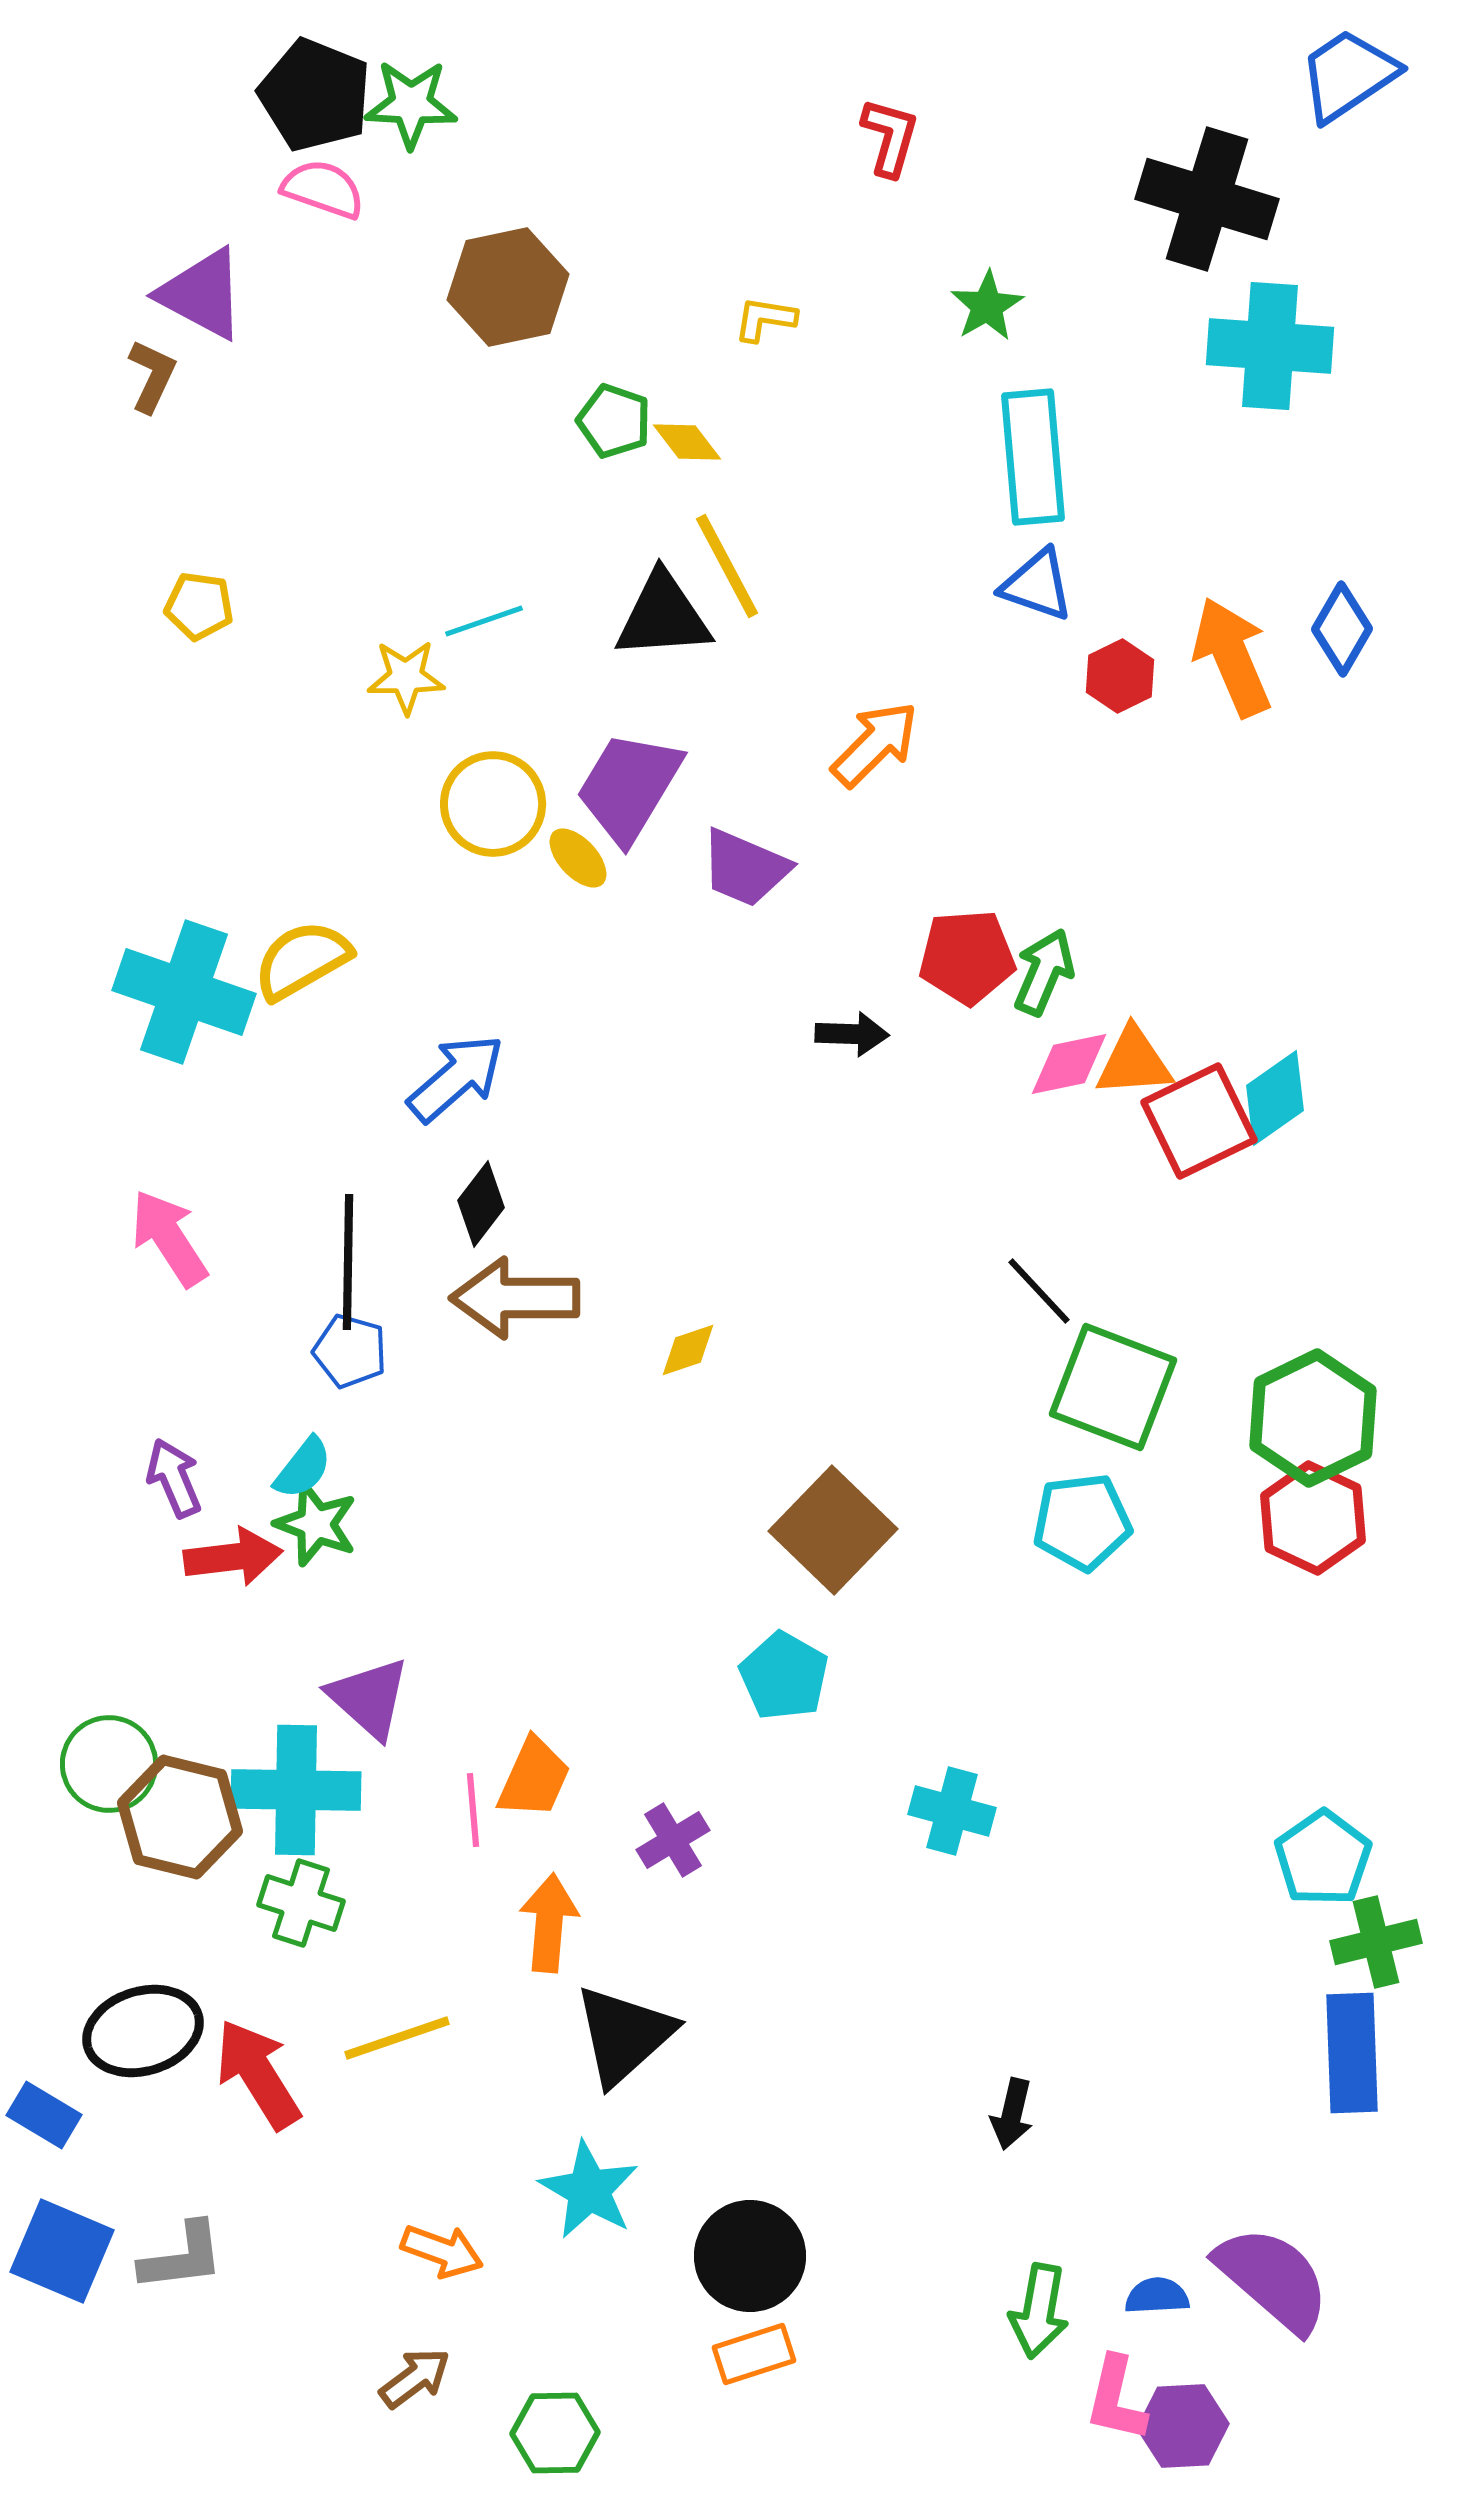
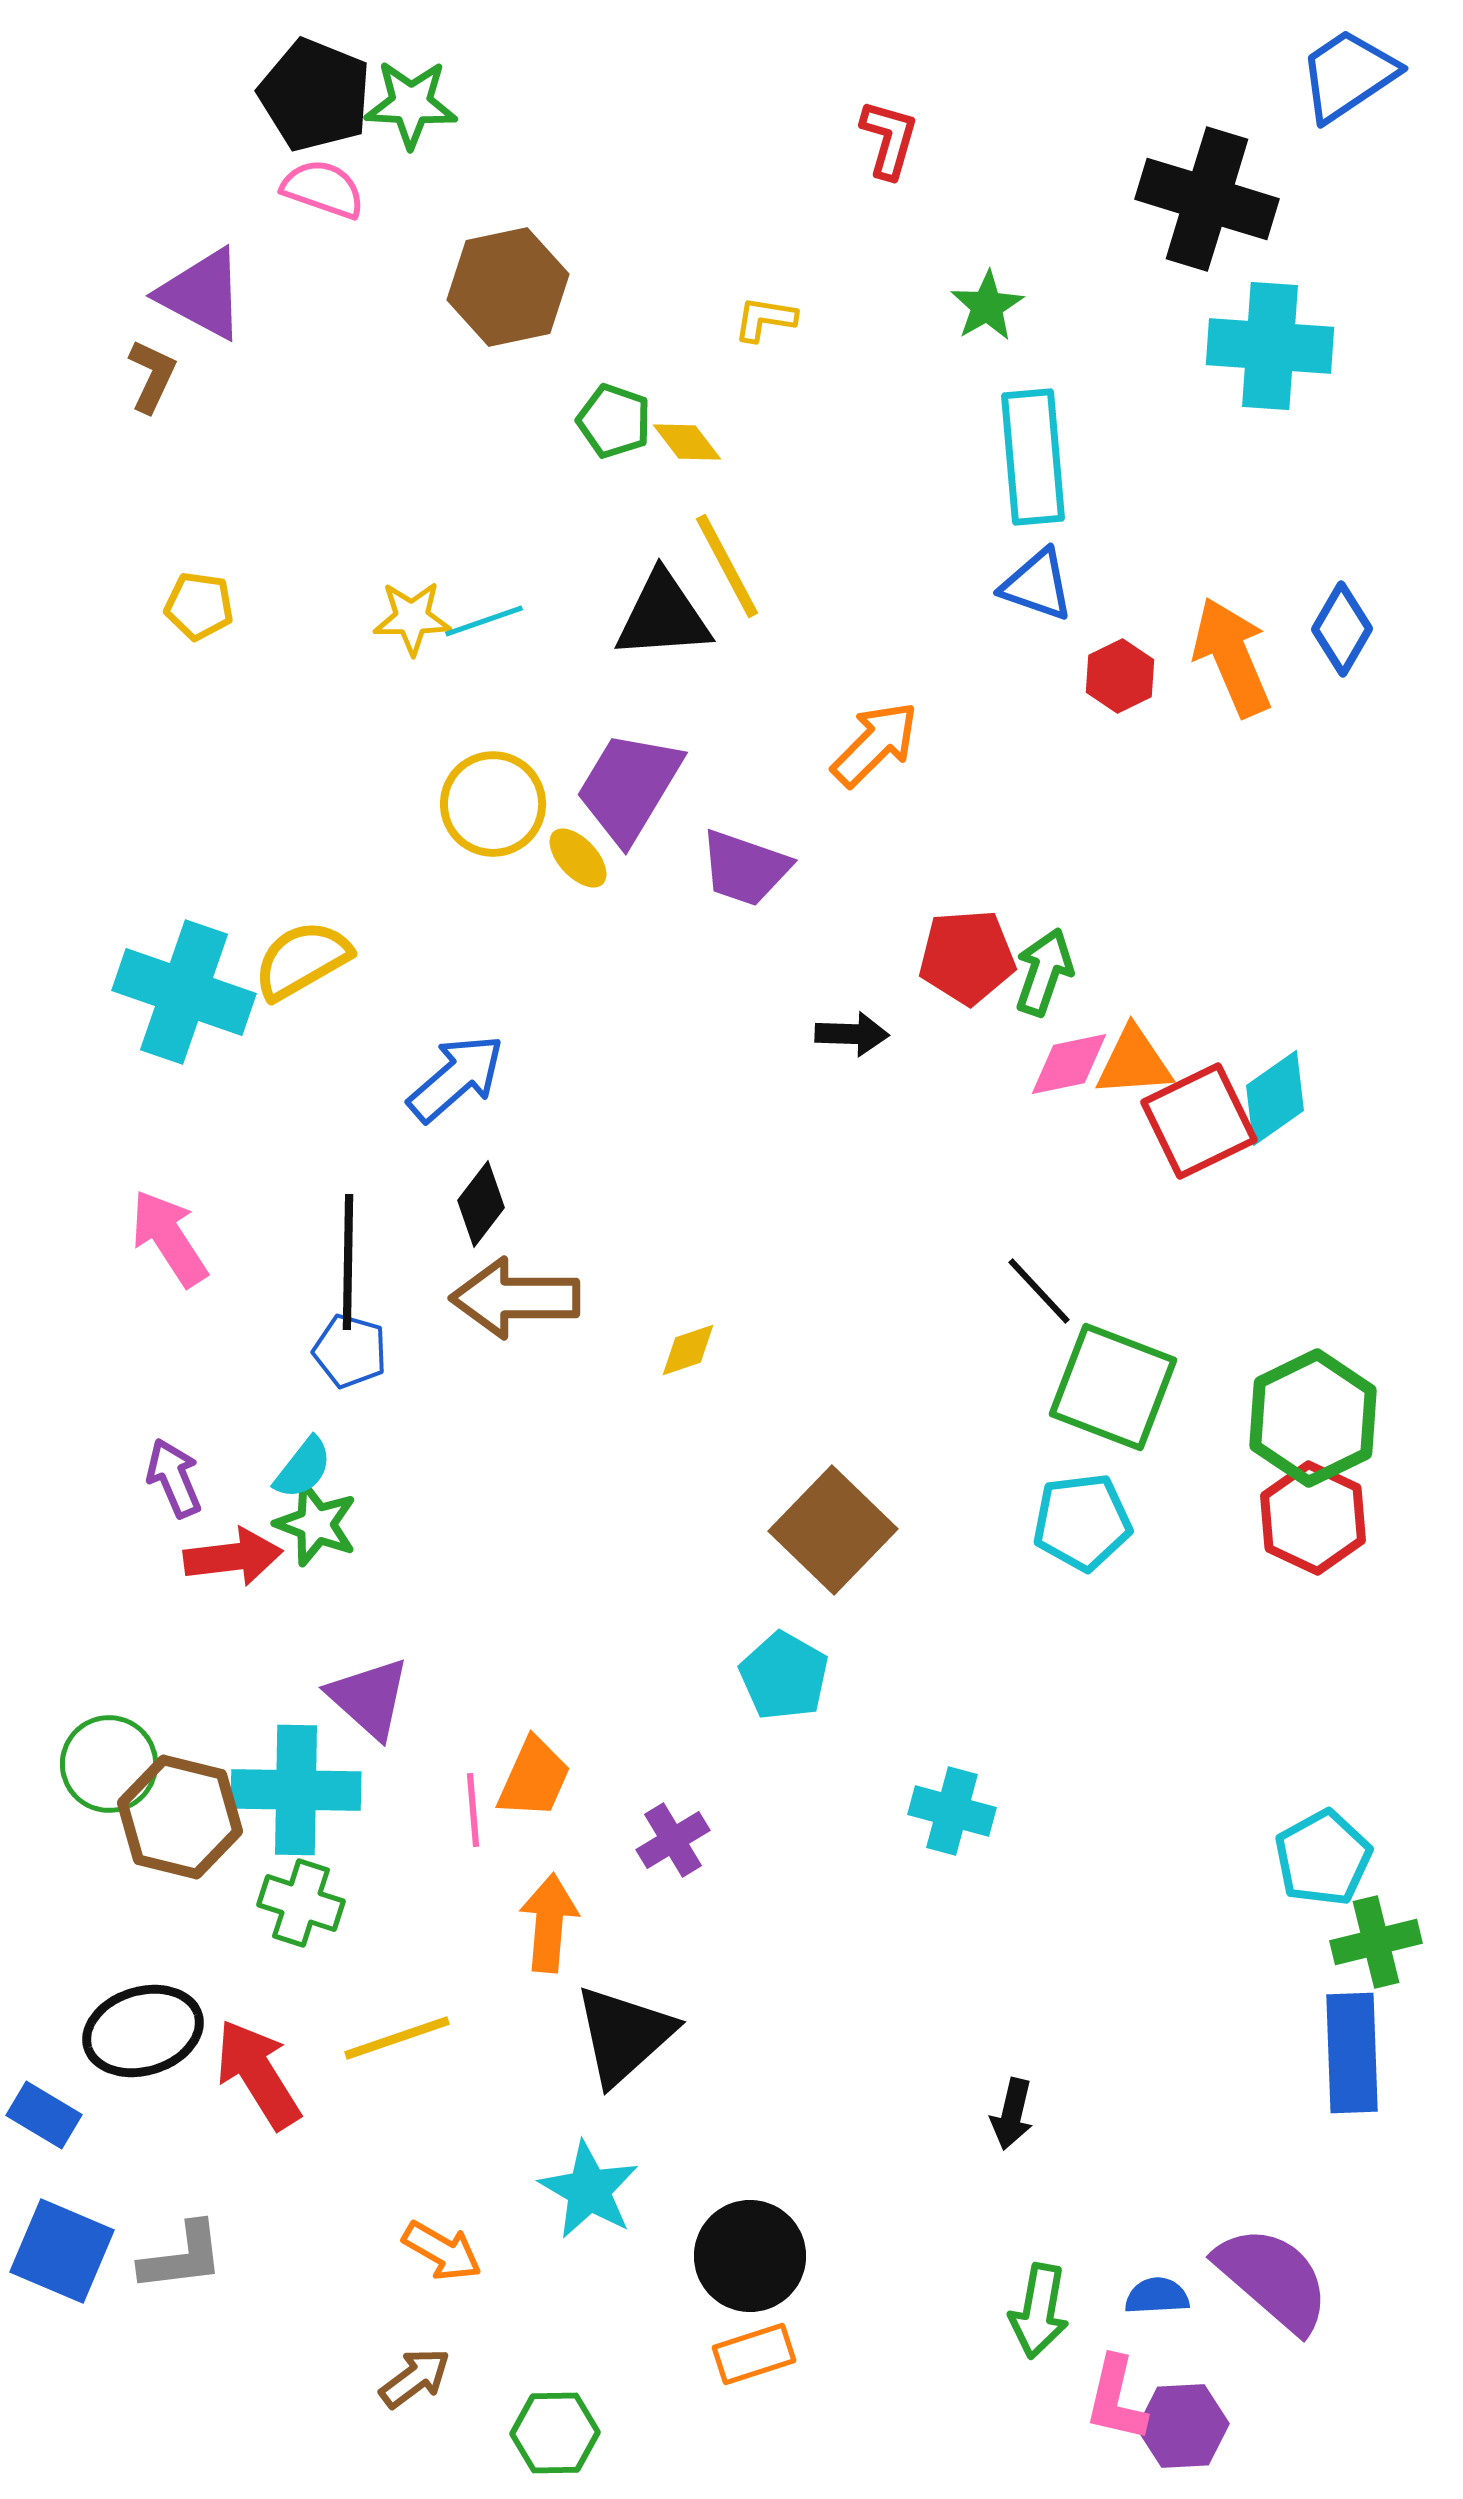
red L-shape at (890, 137): moved 1 px left, 2 px down
yellow star at (406, 677): moved 6 px right, 59 px up
purple trapezoid at (745, 868): rotated 4 degrees counterclockwise
green arrow at (1044, 972): rotated 4 degrees counterclockwise
cyan pentagon at (1323, 1858): rotated 6 degrees clockwise
orange arrow at (442, 2251): rotated 10 degrees clockwise
